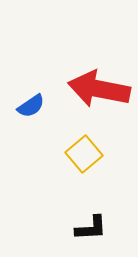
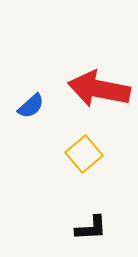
blue semicircle: rotated 8 degrees counterclockwise
